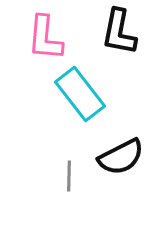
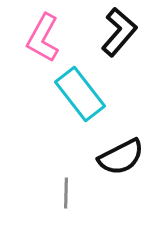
black L-shape: rotated 150 degrees counterclockwise
pink L-shape: moved 2 px left; rotated 24 degrees clockwise
gray line: moved 3 px left, 17 px down
